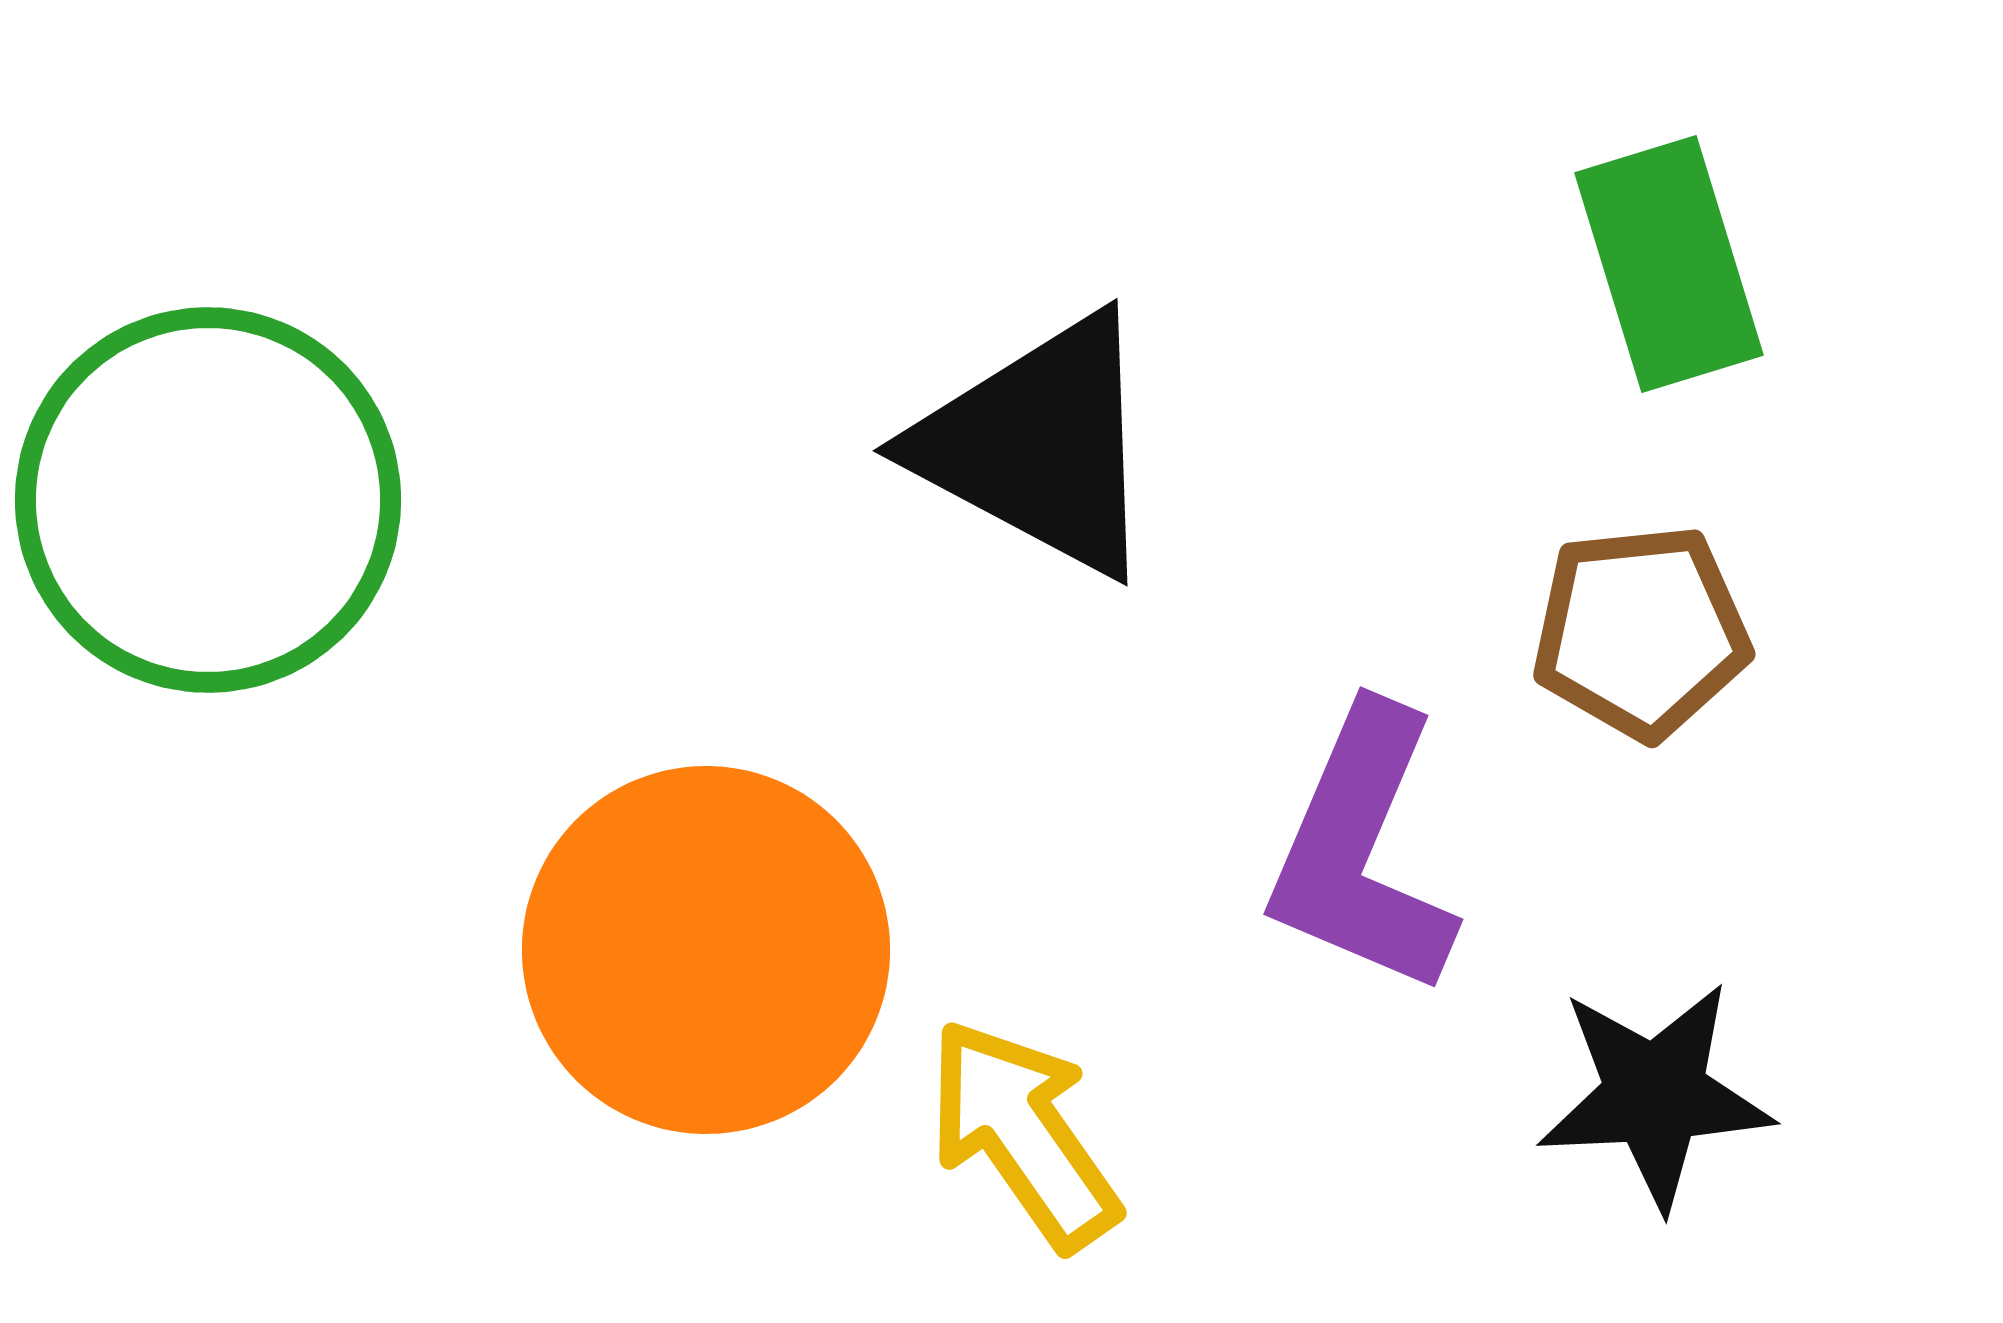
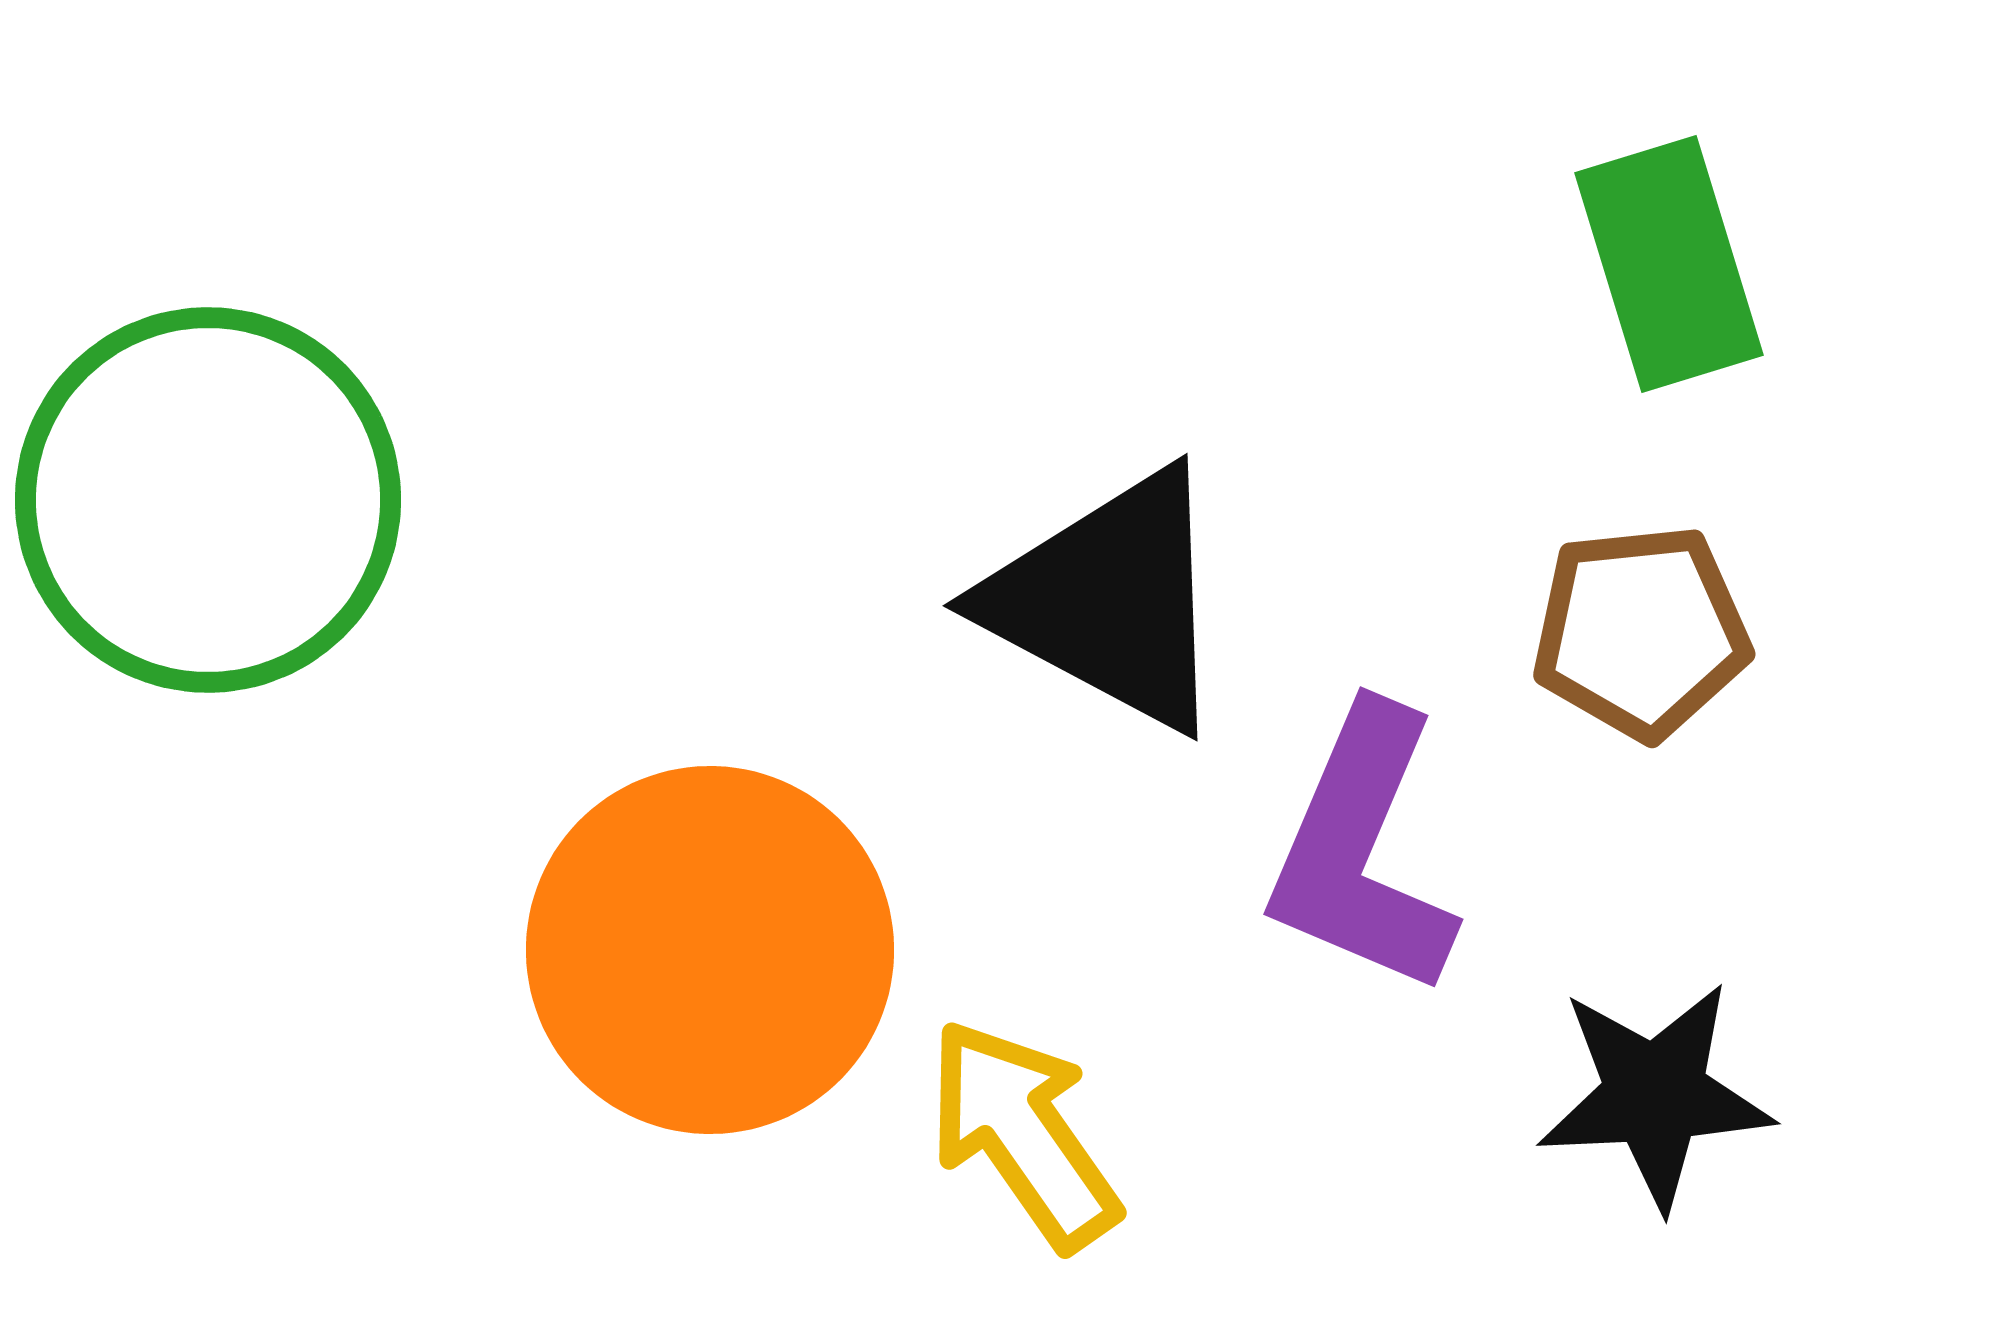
black triangle: moved 70 px right, 155 px down
orange circle: moved 4 px right
